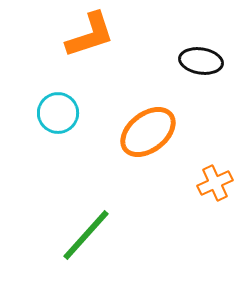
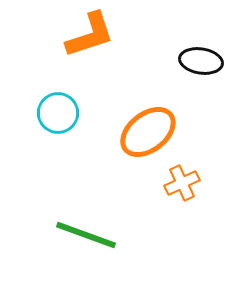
orange cross: moved 33 px left
green line: rotated 68 degrees clockwise
